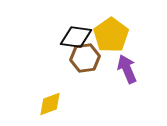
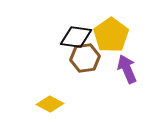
yellow diamond: rotated 48 degrees clockwise
